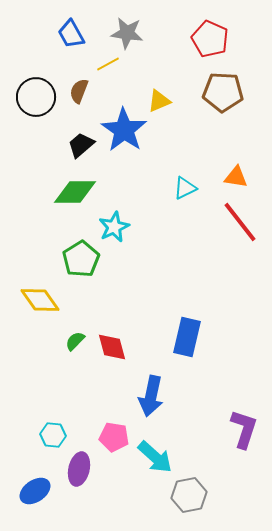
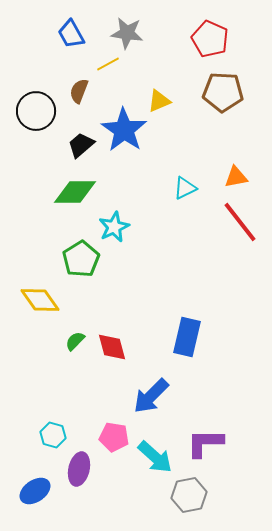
black circle: moved 14 px down
orange triangle: rotated 20 degrees counterclockwise
blue arrow: rotated 33 degrees clockwise
purple L-shape: moved 39 px left, 14 px down; rotated 108 degrees counterclockwise
cyan hexagon: rotated 10 degrees clockwise
